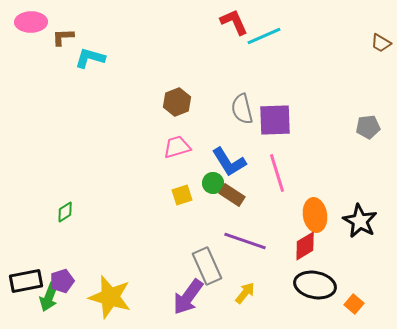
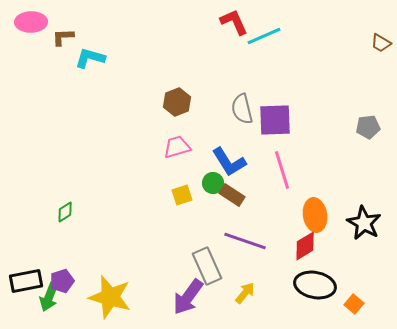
pink line: moved 5 px right, 3 px up
black star: moved 4 px right, 2 px down
